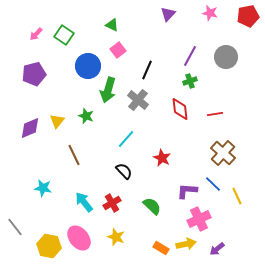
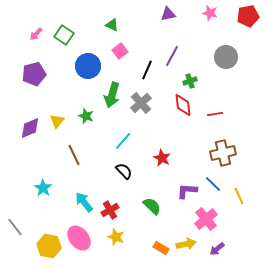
purple triangle: rotated 35 degrees clockwise
pink square: moved 2 px right, 1 px down
purple line: moved 18 px left
green arrow: moved 4 px right, 5 px down
gray cross: moved 3 px right, 3 px down; rotated 10 degrees clockwise
red diamond: moved 3 px right, 4 px up
cyan line: moved 3 px left, 2 px down
brown cross: rotated 35 degrees clockwise
cyan star: rotated 24 degrees clockwise
yellow line: moved 2 px right
red cross: moved 2 px left, 7 px down
pink cross: moved 7 px right; rotated 15 degrees counterclockwise
